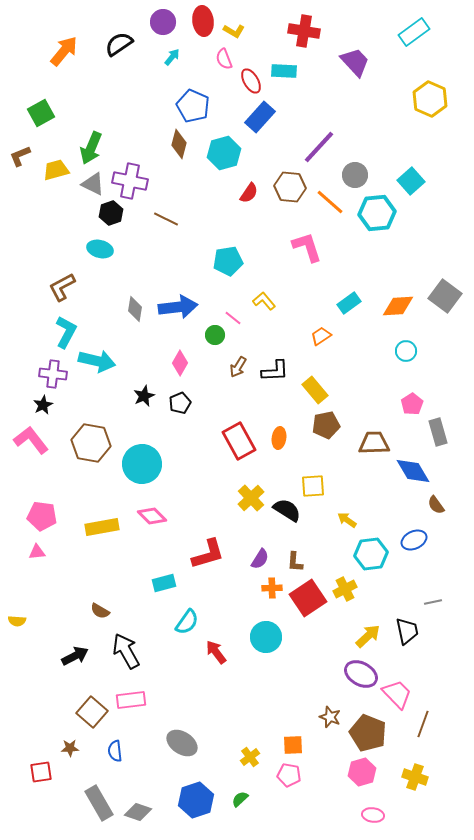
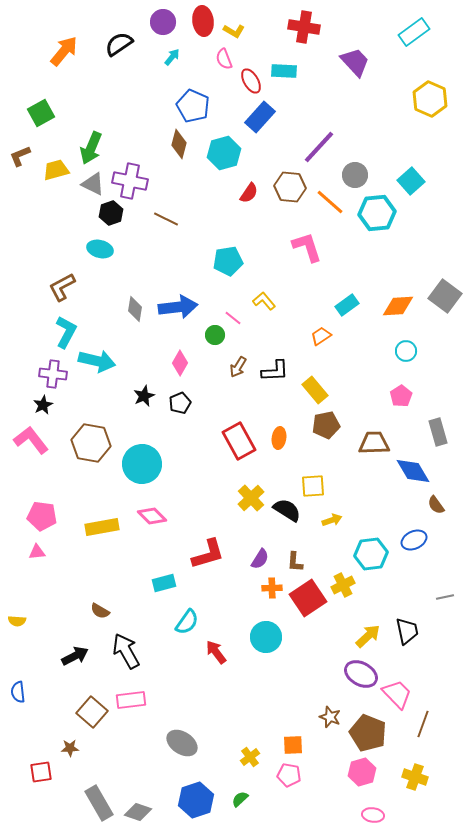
red cross at (304, 31): moved 4 px up
cyan rectangle at (349, 303): moved 2 px left, 2 px down
pink pentagon at (412, 404): moved 11 px left, 8 px up
yellow arrow at (347, 520): moved 15 px left; rotated 126 degrees clockwise
yellow cross at (345, 589): moved 2 px left, 4 px up
gray line at (433, 602): moved 12 px right, 5 px up
blue semicircle at (115, 751): moved 97 px left, 59 px up
